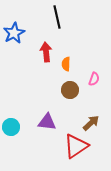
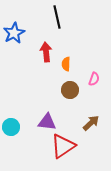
red triangle: moved 13 px left
